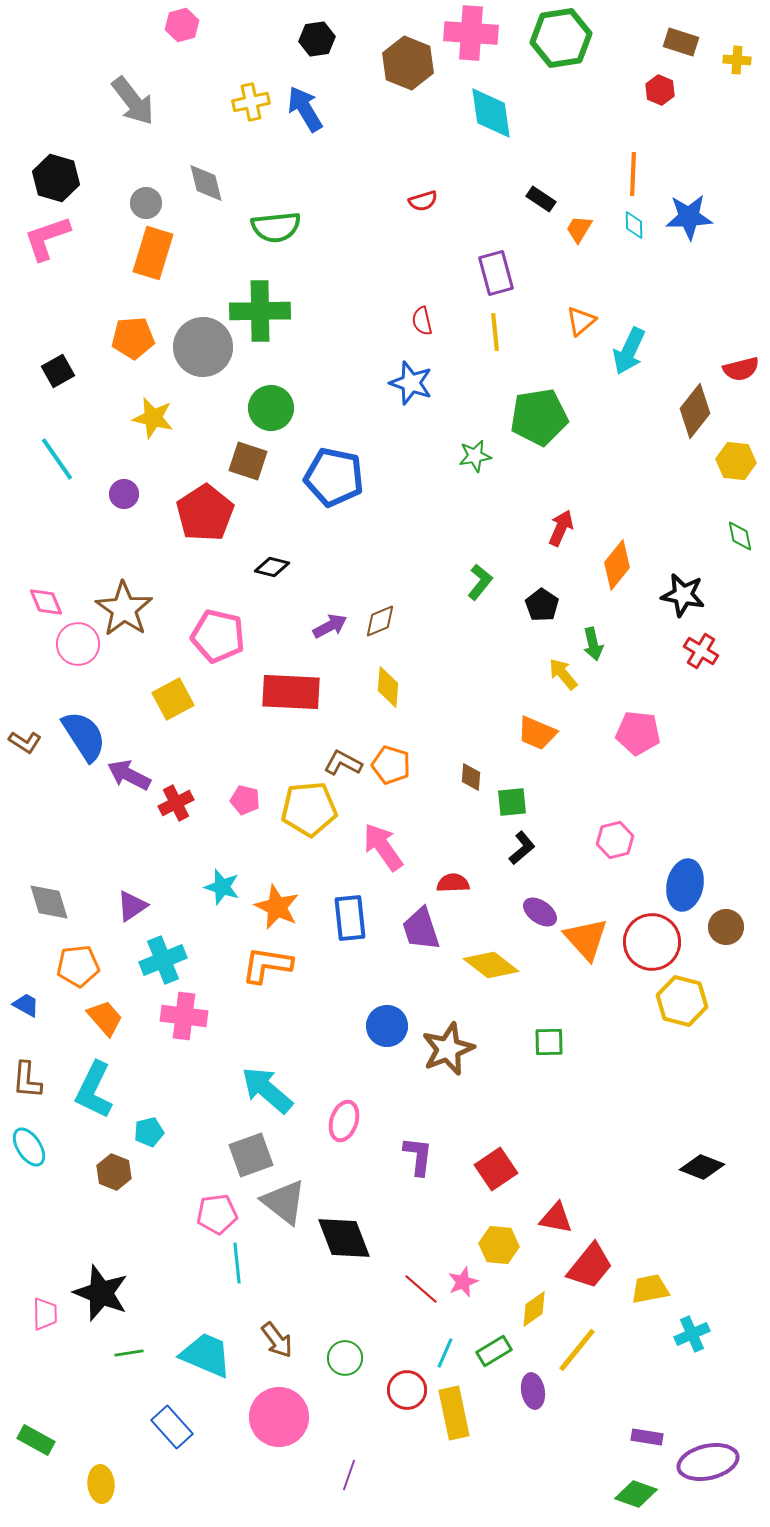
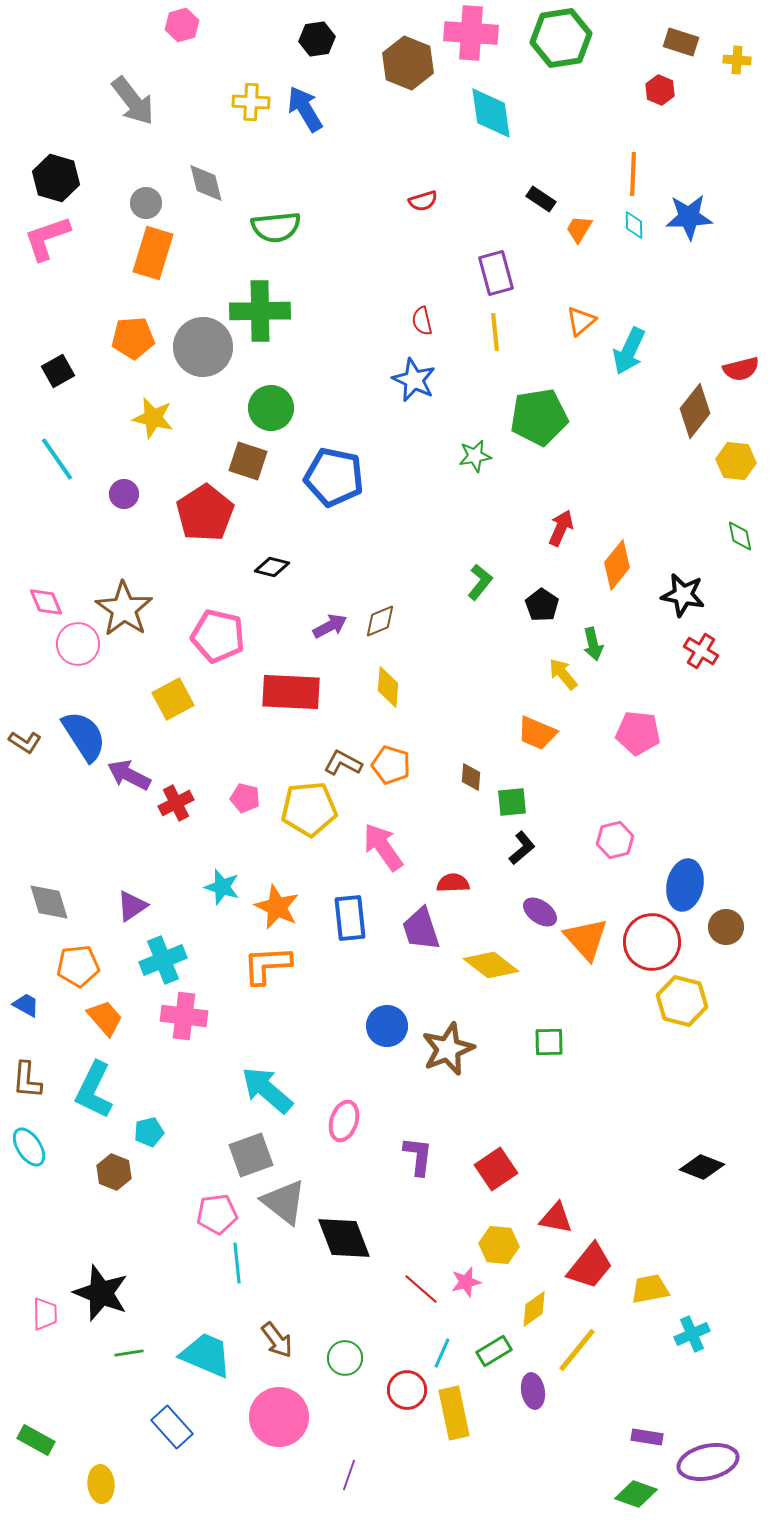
yellow cross at (251, 102): rotated 15 degrees clockwise
blue star at (411, 383): moved 3 px right, 3 px up; rotated 6 degrees clockwise
pink pentagon at (245, 800): moved 2 px up
orange L-shape at (267, 965): rotated 12 degrees counterclockwise
pink star at (463, 1282): moved 3 px right; rotated 8 degrees clockwise
cyan line at (445, 1353): moved 3 px left
